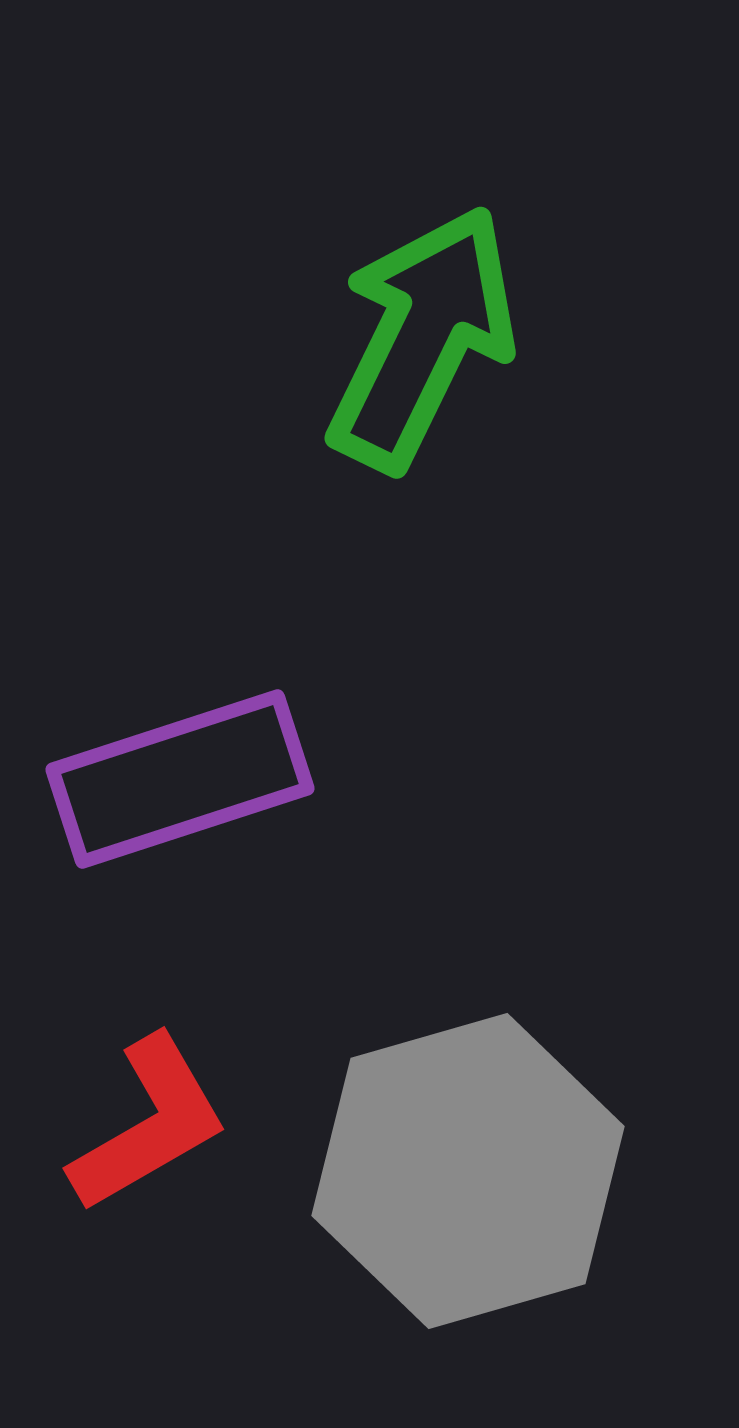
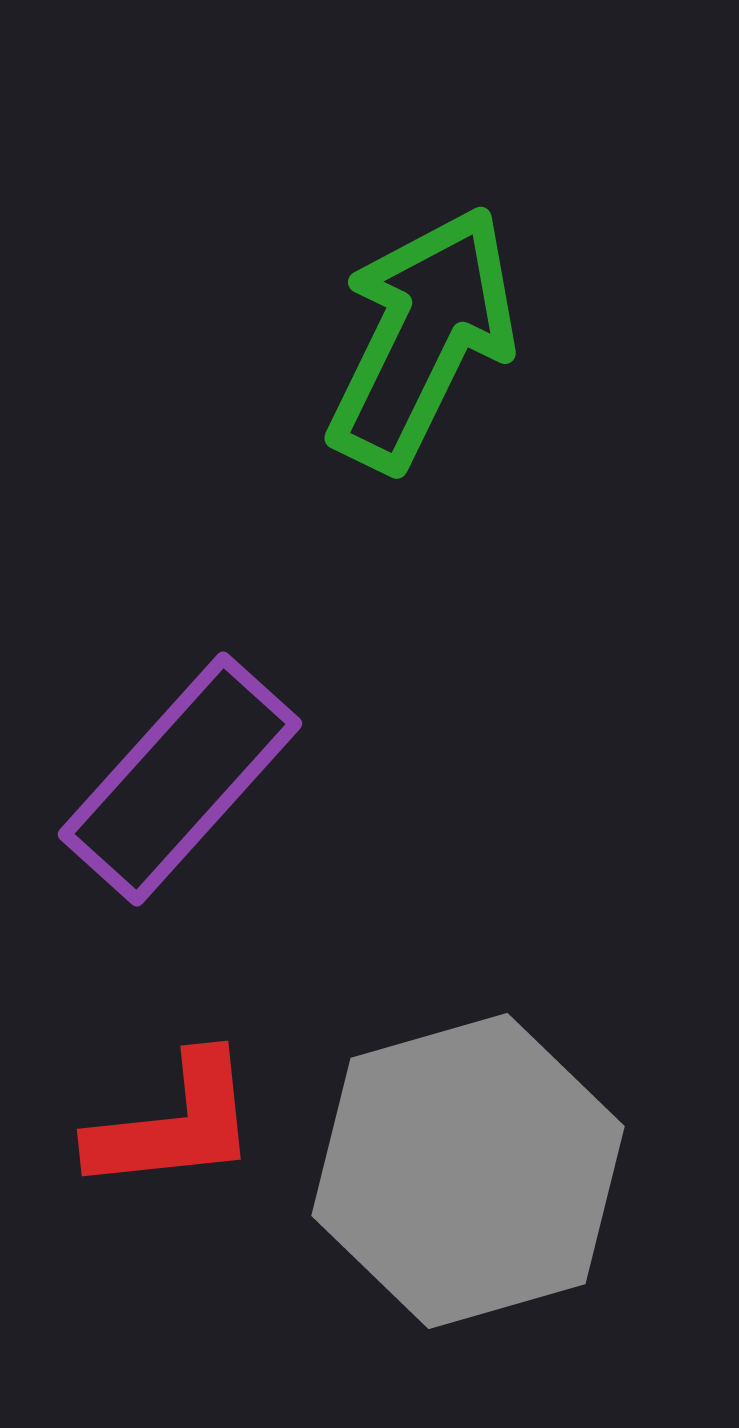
purple rectangle: rotated 30 degrees counterclockwise
red L-shape: moved 25 px right; rotated 24 degrees clockwise
